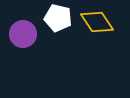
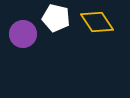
white pentagon: moved 2 px left
